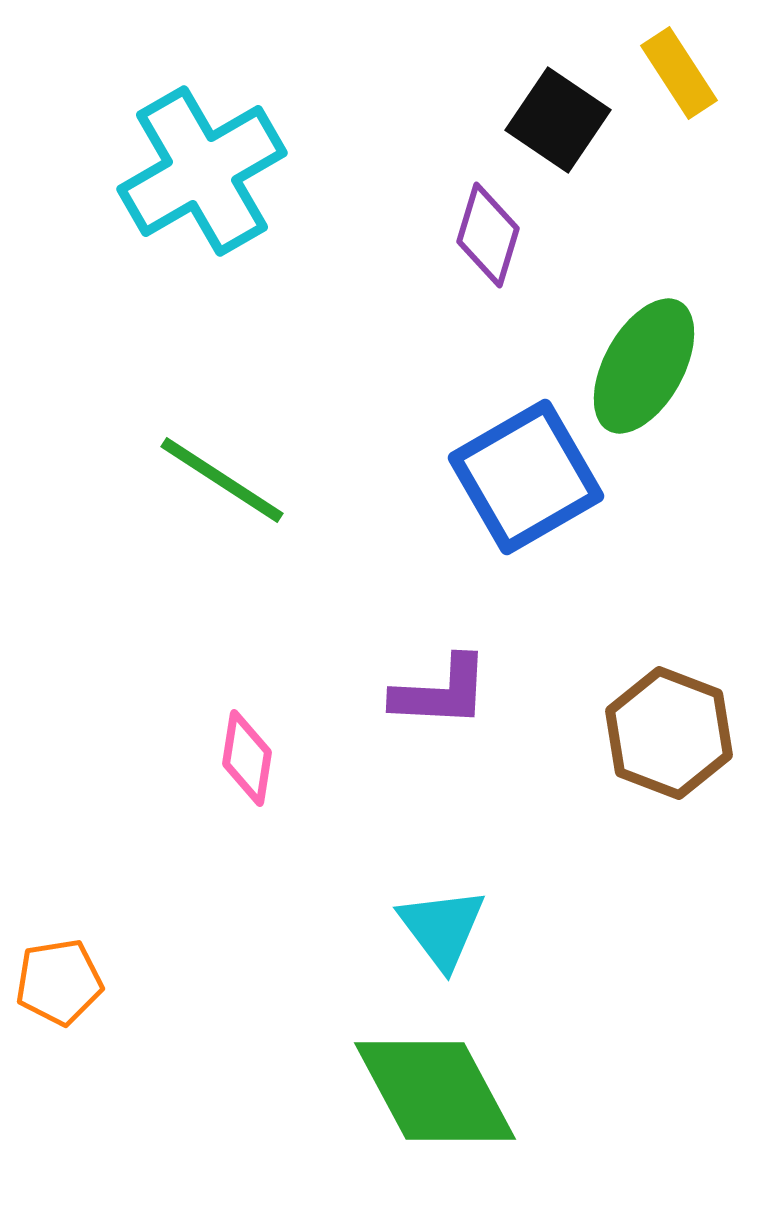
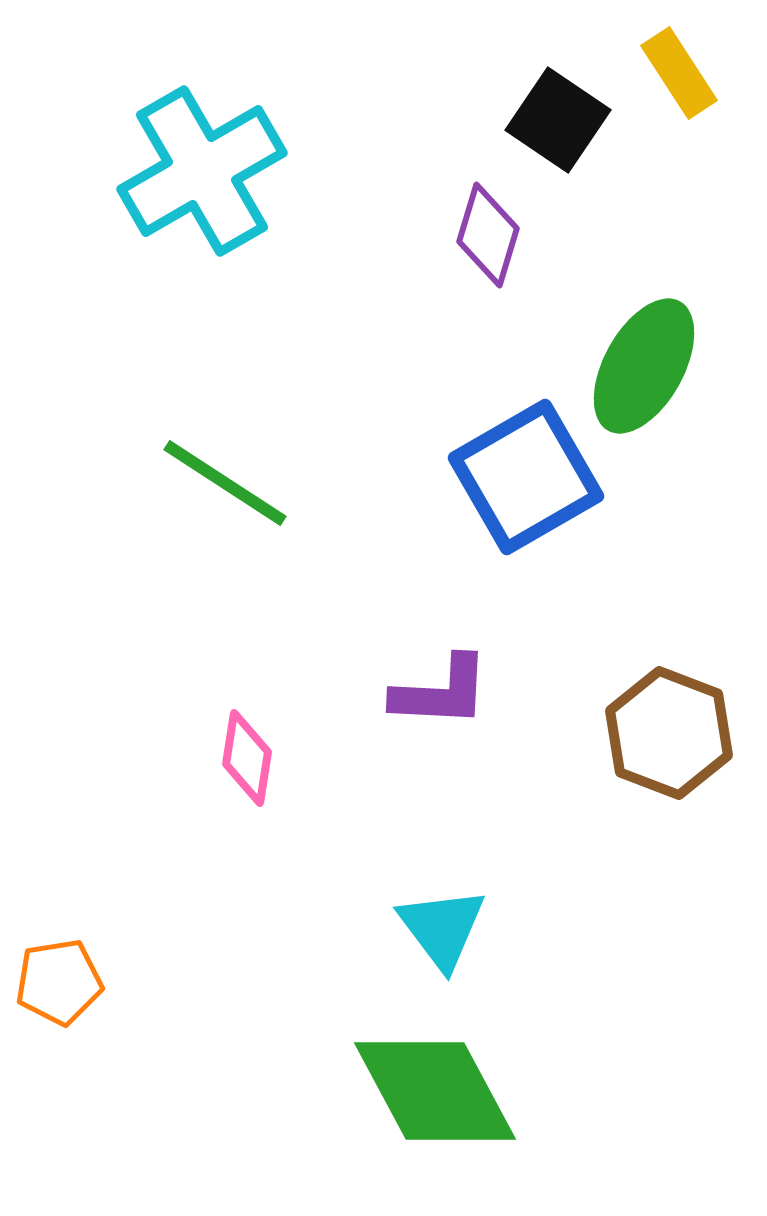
green line: moved 3 px right, 3 px down
